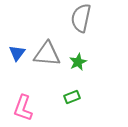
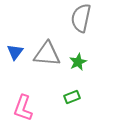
blue triangle: moved 2 px left, 1 px up
